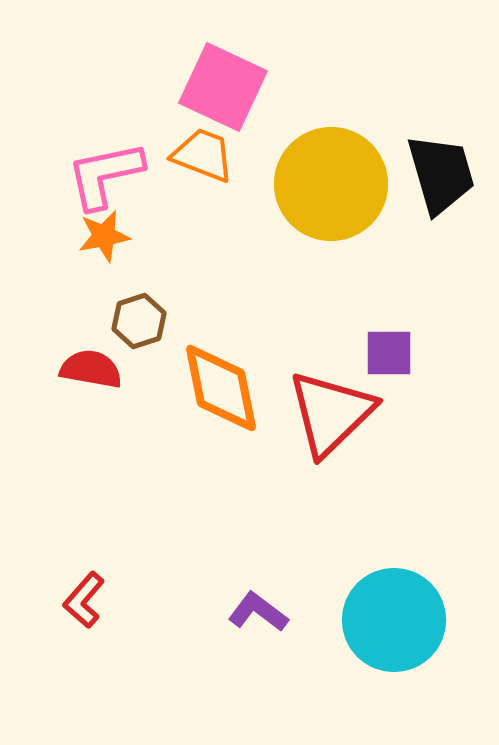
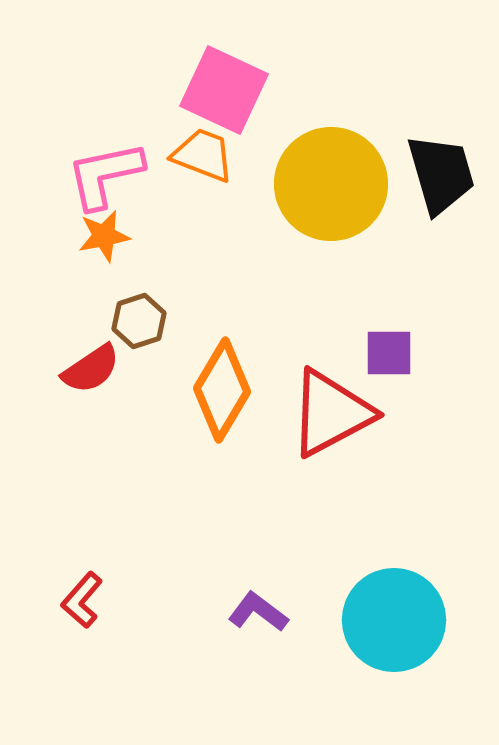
pink square: moved 1 px right, 3 px down
red semicircle: rotated 136 degrees clockwise
orange diamond: moved 1 px right, 2 px down; rotated 42 degrees clockwise
red triangle: rotated 16 degrees clockwise
red L-shape: moved 2 px left
